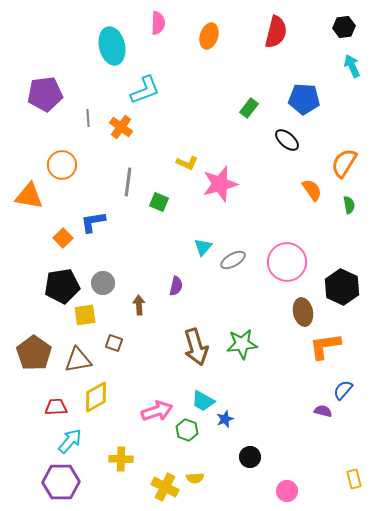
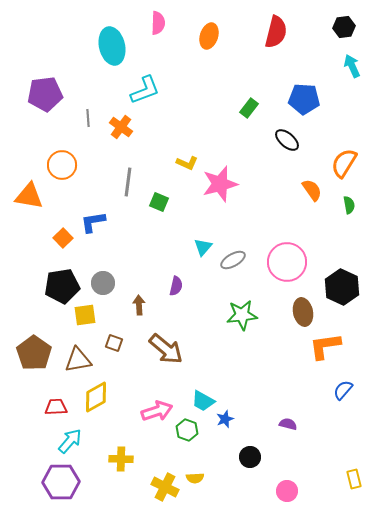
green star at (242, 344): moved 29 px up
brown arrow at (196, 347): moved 30 px left, 2 px down; rotated 33 degrees counterclockwise
purple semicircle at (323, 411): moved 35 px left, 13 px down
